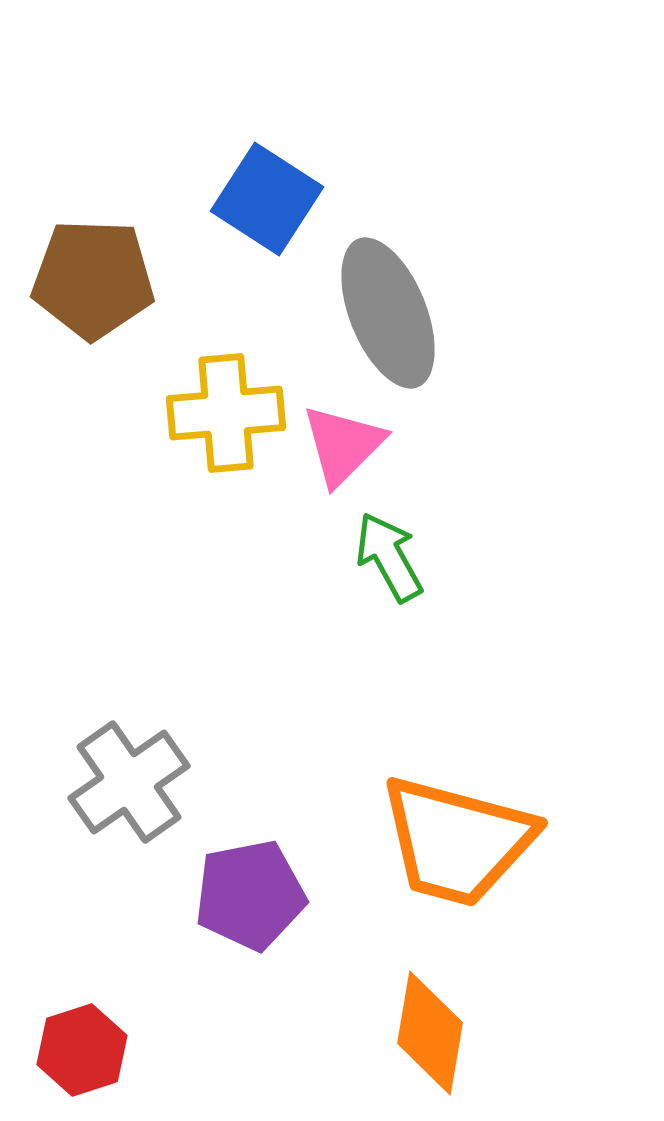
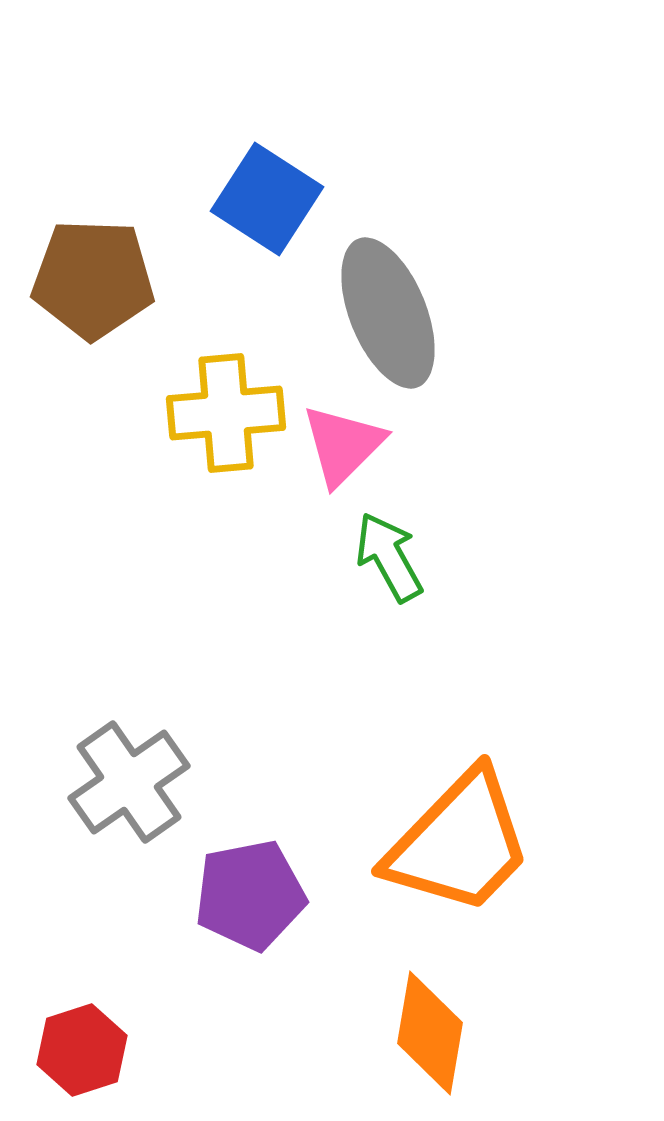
orange trapezoid: moved 2 px right, 2 px down; rotated 61 degrees counterclockwise
